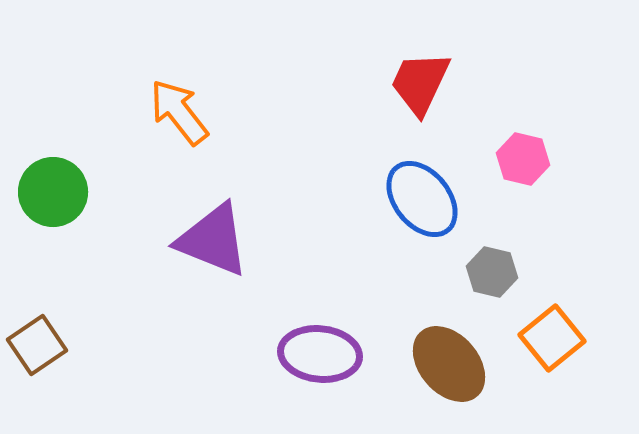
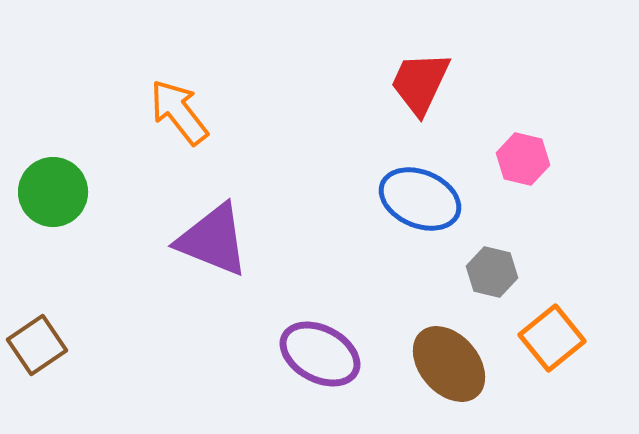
blue ellipse: moved 2 px left; rotated 28 degrees counterclockwise
purple ellipse: rotated 22 degrees clockwise
